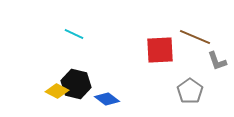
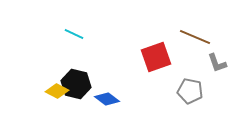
red square: moved 4 px left, 7 px down; rotated 16 degrees counterclockwise
gray L-shape: moved 2 px down
gray pentagon: rotated 25 degrees counterclockwise
